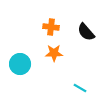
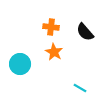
black semicircle: moved 1 px left
orange star: moved 1 px up; rotated 30 degrees clockwise
